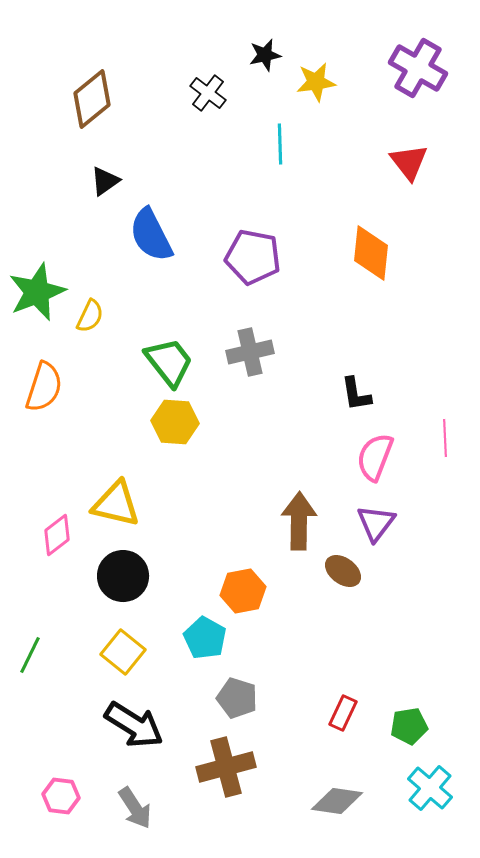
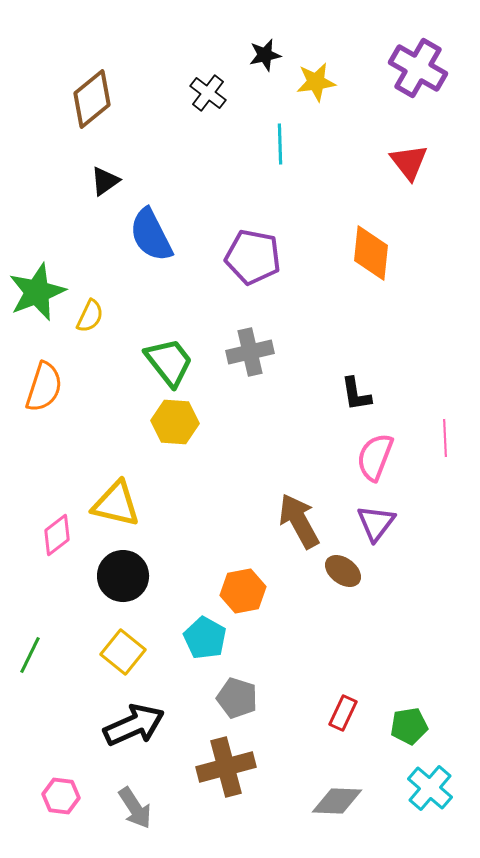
brown arrow: rotated 30 degrees counterclockwise
black arrow: rotated 56 degrees counterclockwise
gray diamond: rotated 6 degrees counterclockwise
